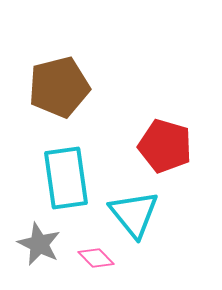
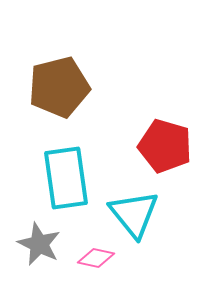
pink diamond: rotated 33 degrees counterclockwise
